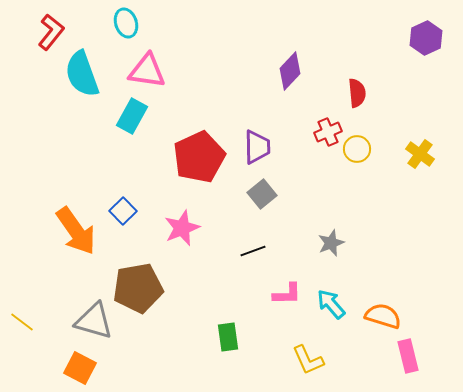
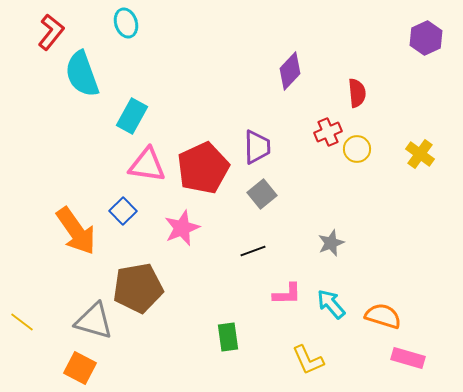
pink triangle: moved 94 px down
red pentagon: moved 4 px right, 11 px down
pink rectangle: moved 2 px down; rotated 60 degrees counterclockwise
